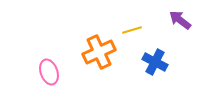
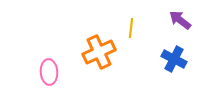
yellow line: moved 1 px left, 2 px up; rotated 66 degrees counterclockwise
blue cross: moved 19 px right, 3 px up
pink ellipse: rotated 15 degrees clockwise
